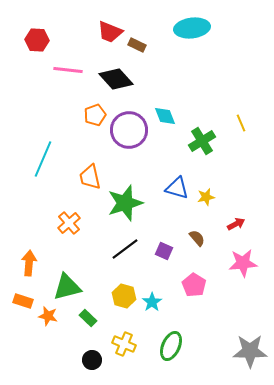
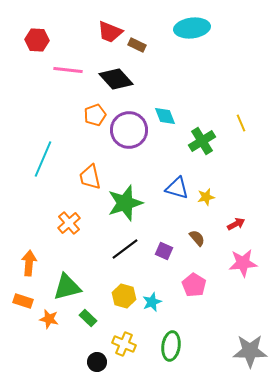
cyan star: rotated 12 degrees clockwise
orange star: moved 1 px right, 3 px down
green ellipse: rotated 16 degrees counterclockwise
black circle: moved 5 px right, 2 px down
